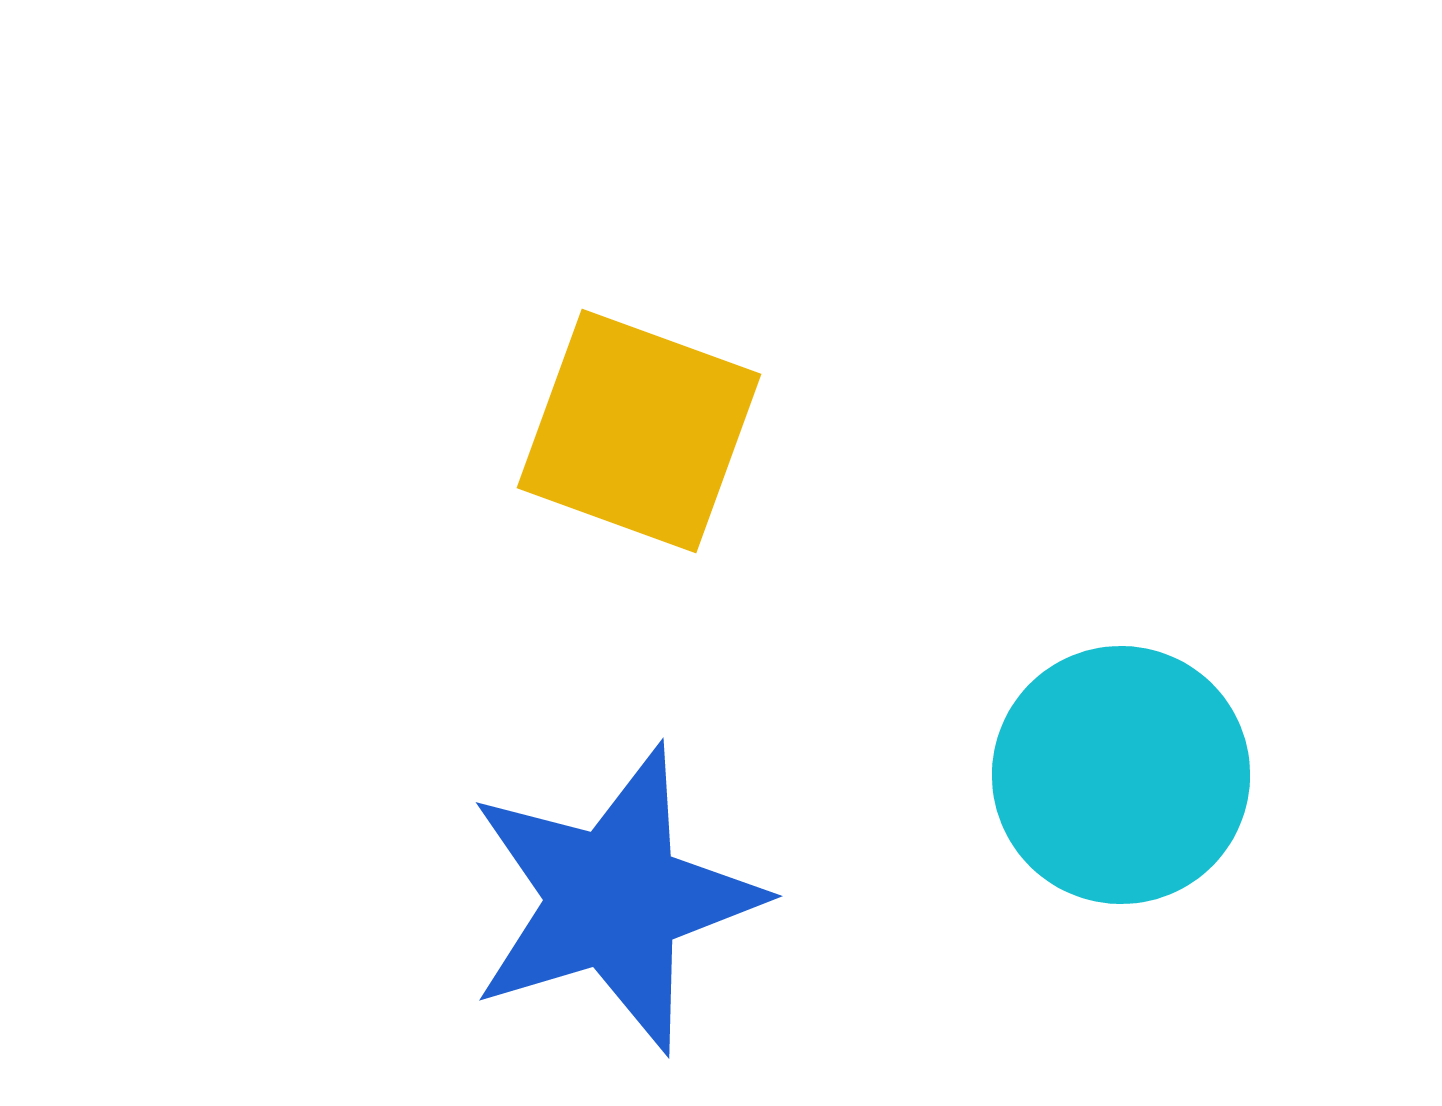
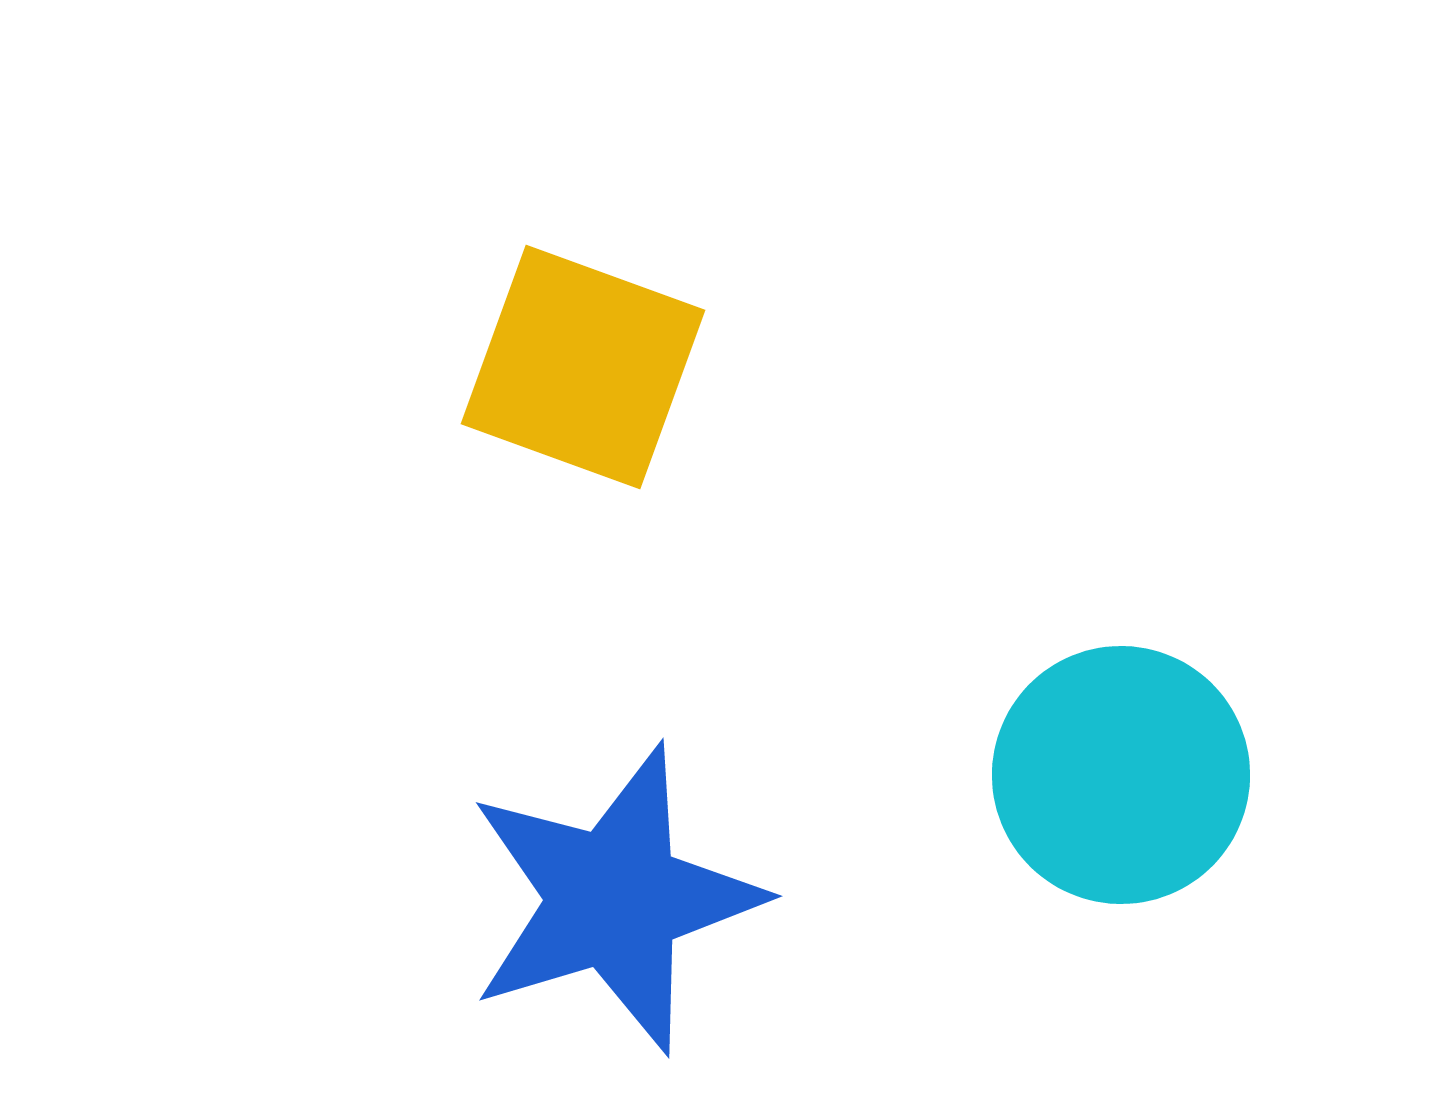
yellow square: moved 56 px left, 64 px up
